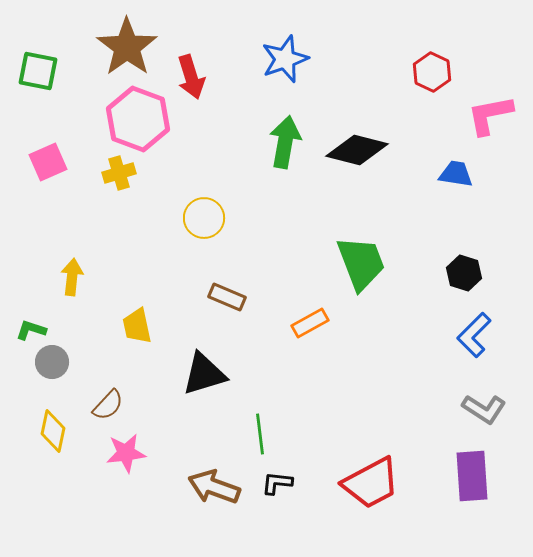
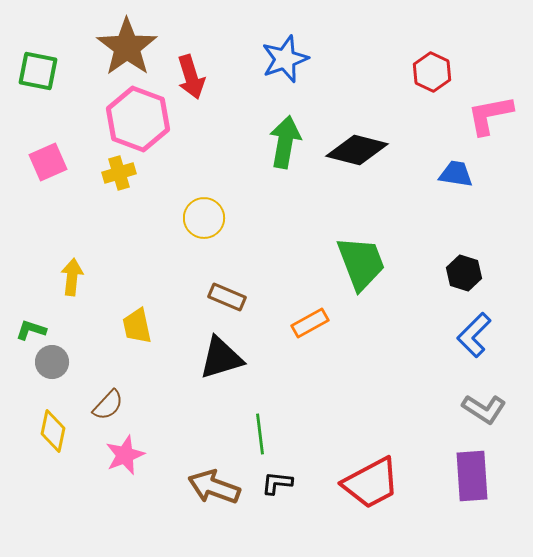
black triangle: moved 17 px right, 16 px up
pink star: moved 1 px left, 2 px down; rotated 15 degrees counterclockwise
